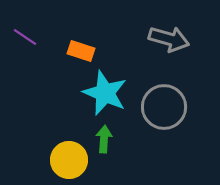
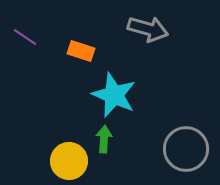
gray arrow: moved 21 px left, 10 px up
cyan star: moved 9 px right, 2 px down
gray circle: moved 22 px right, 42 px down
yellow circle: moved 1 px down
